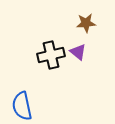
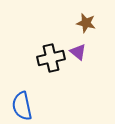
brown star: rotated 18 degrees clockwise
black cross: moved 3 px down
